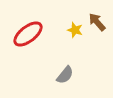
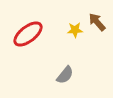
yellow star: rotated 21 degrees counterclockwise
